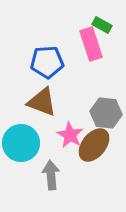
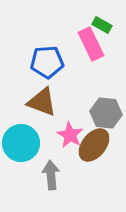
pink rectangle: rotated 8 degrees counterclockwise
